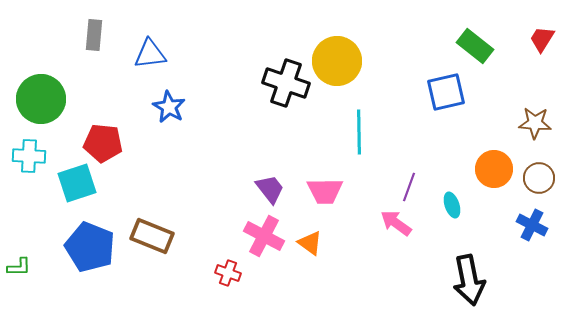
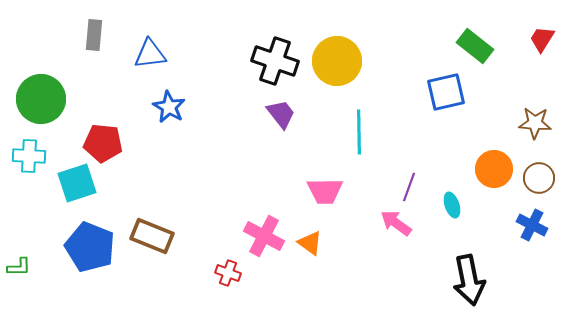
black cross: moved 11 px left, 22 px up
purple trapezoid: moved 11 px right, 75 px up
